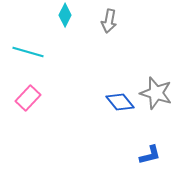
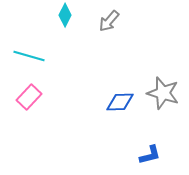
gray arrow: rotated 30 degrees clockwise
cyan line: moved 1 px right, 4 px down
gray star: moved 7 px right
pink rectangle: moved 1 px right, 1 px up
blue diamond: rotated 52 degrees counterclockwise
